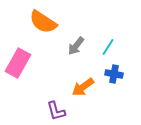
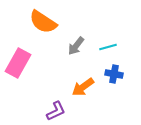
cyan line: rotated 42 degrees clockwise
purple L-shape: rotated 100 degrees counterclockwise
